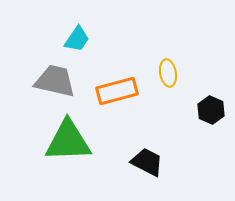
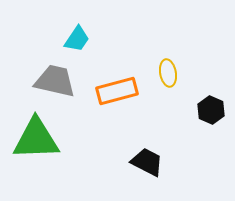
green triangle: moved 32 px left, 2 px up
